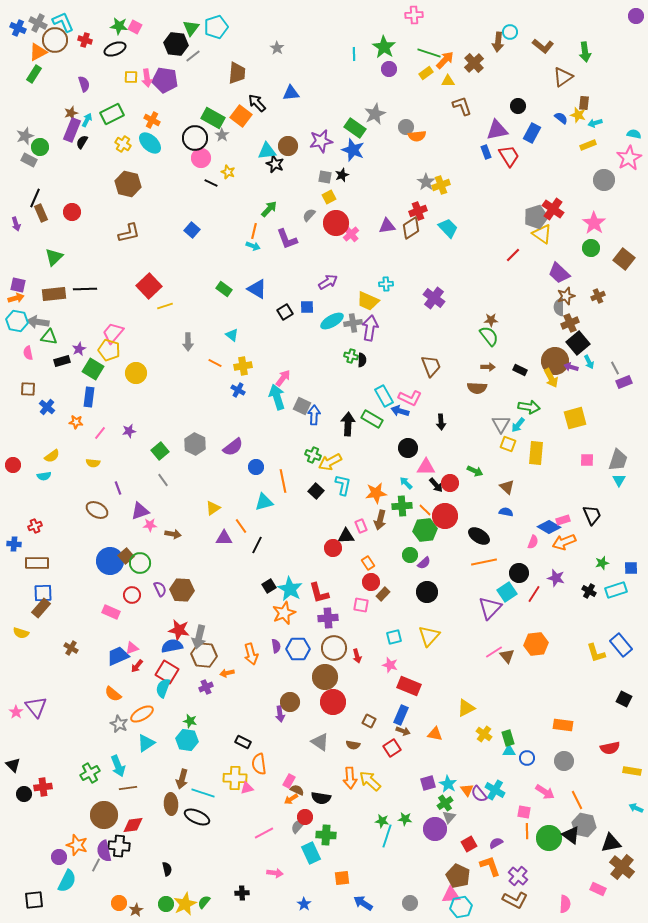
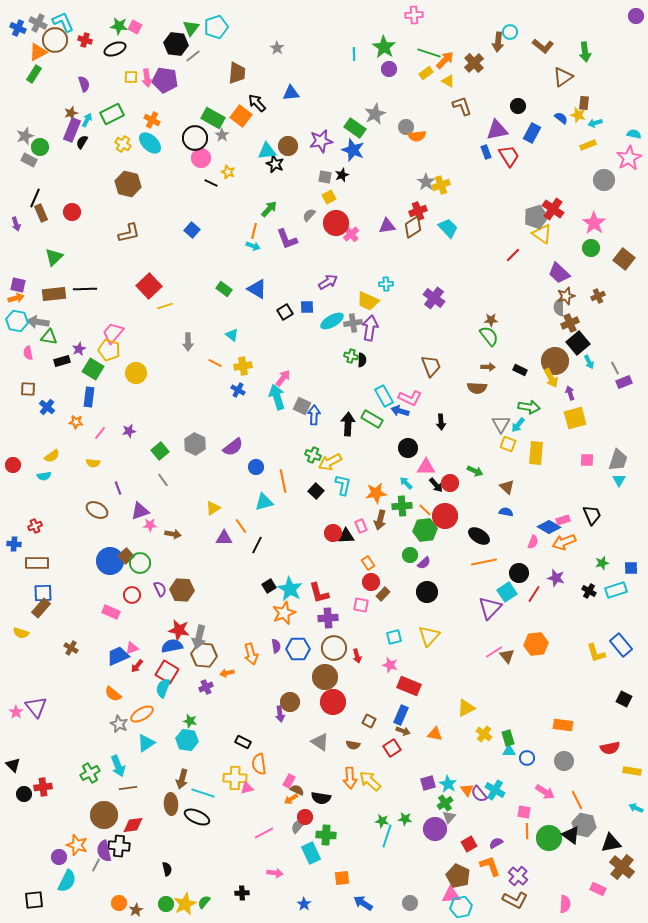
yellow triangle at (448, 81): rotated 32 degrees clockwise
brown diamond at (411, 228): moved 2 px right, 1 px up
purple arrow at (571, 367): moved 1 px left, 26 px down; rotated 56 degrees clockwise
red circle at (333, 548): moved 15 px up
